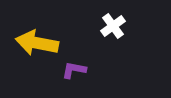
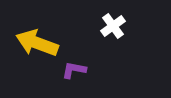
yellow arrow: rotated 9 degrees clockwise
